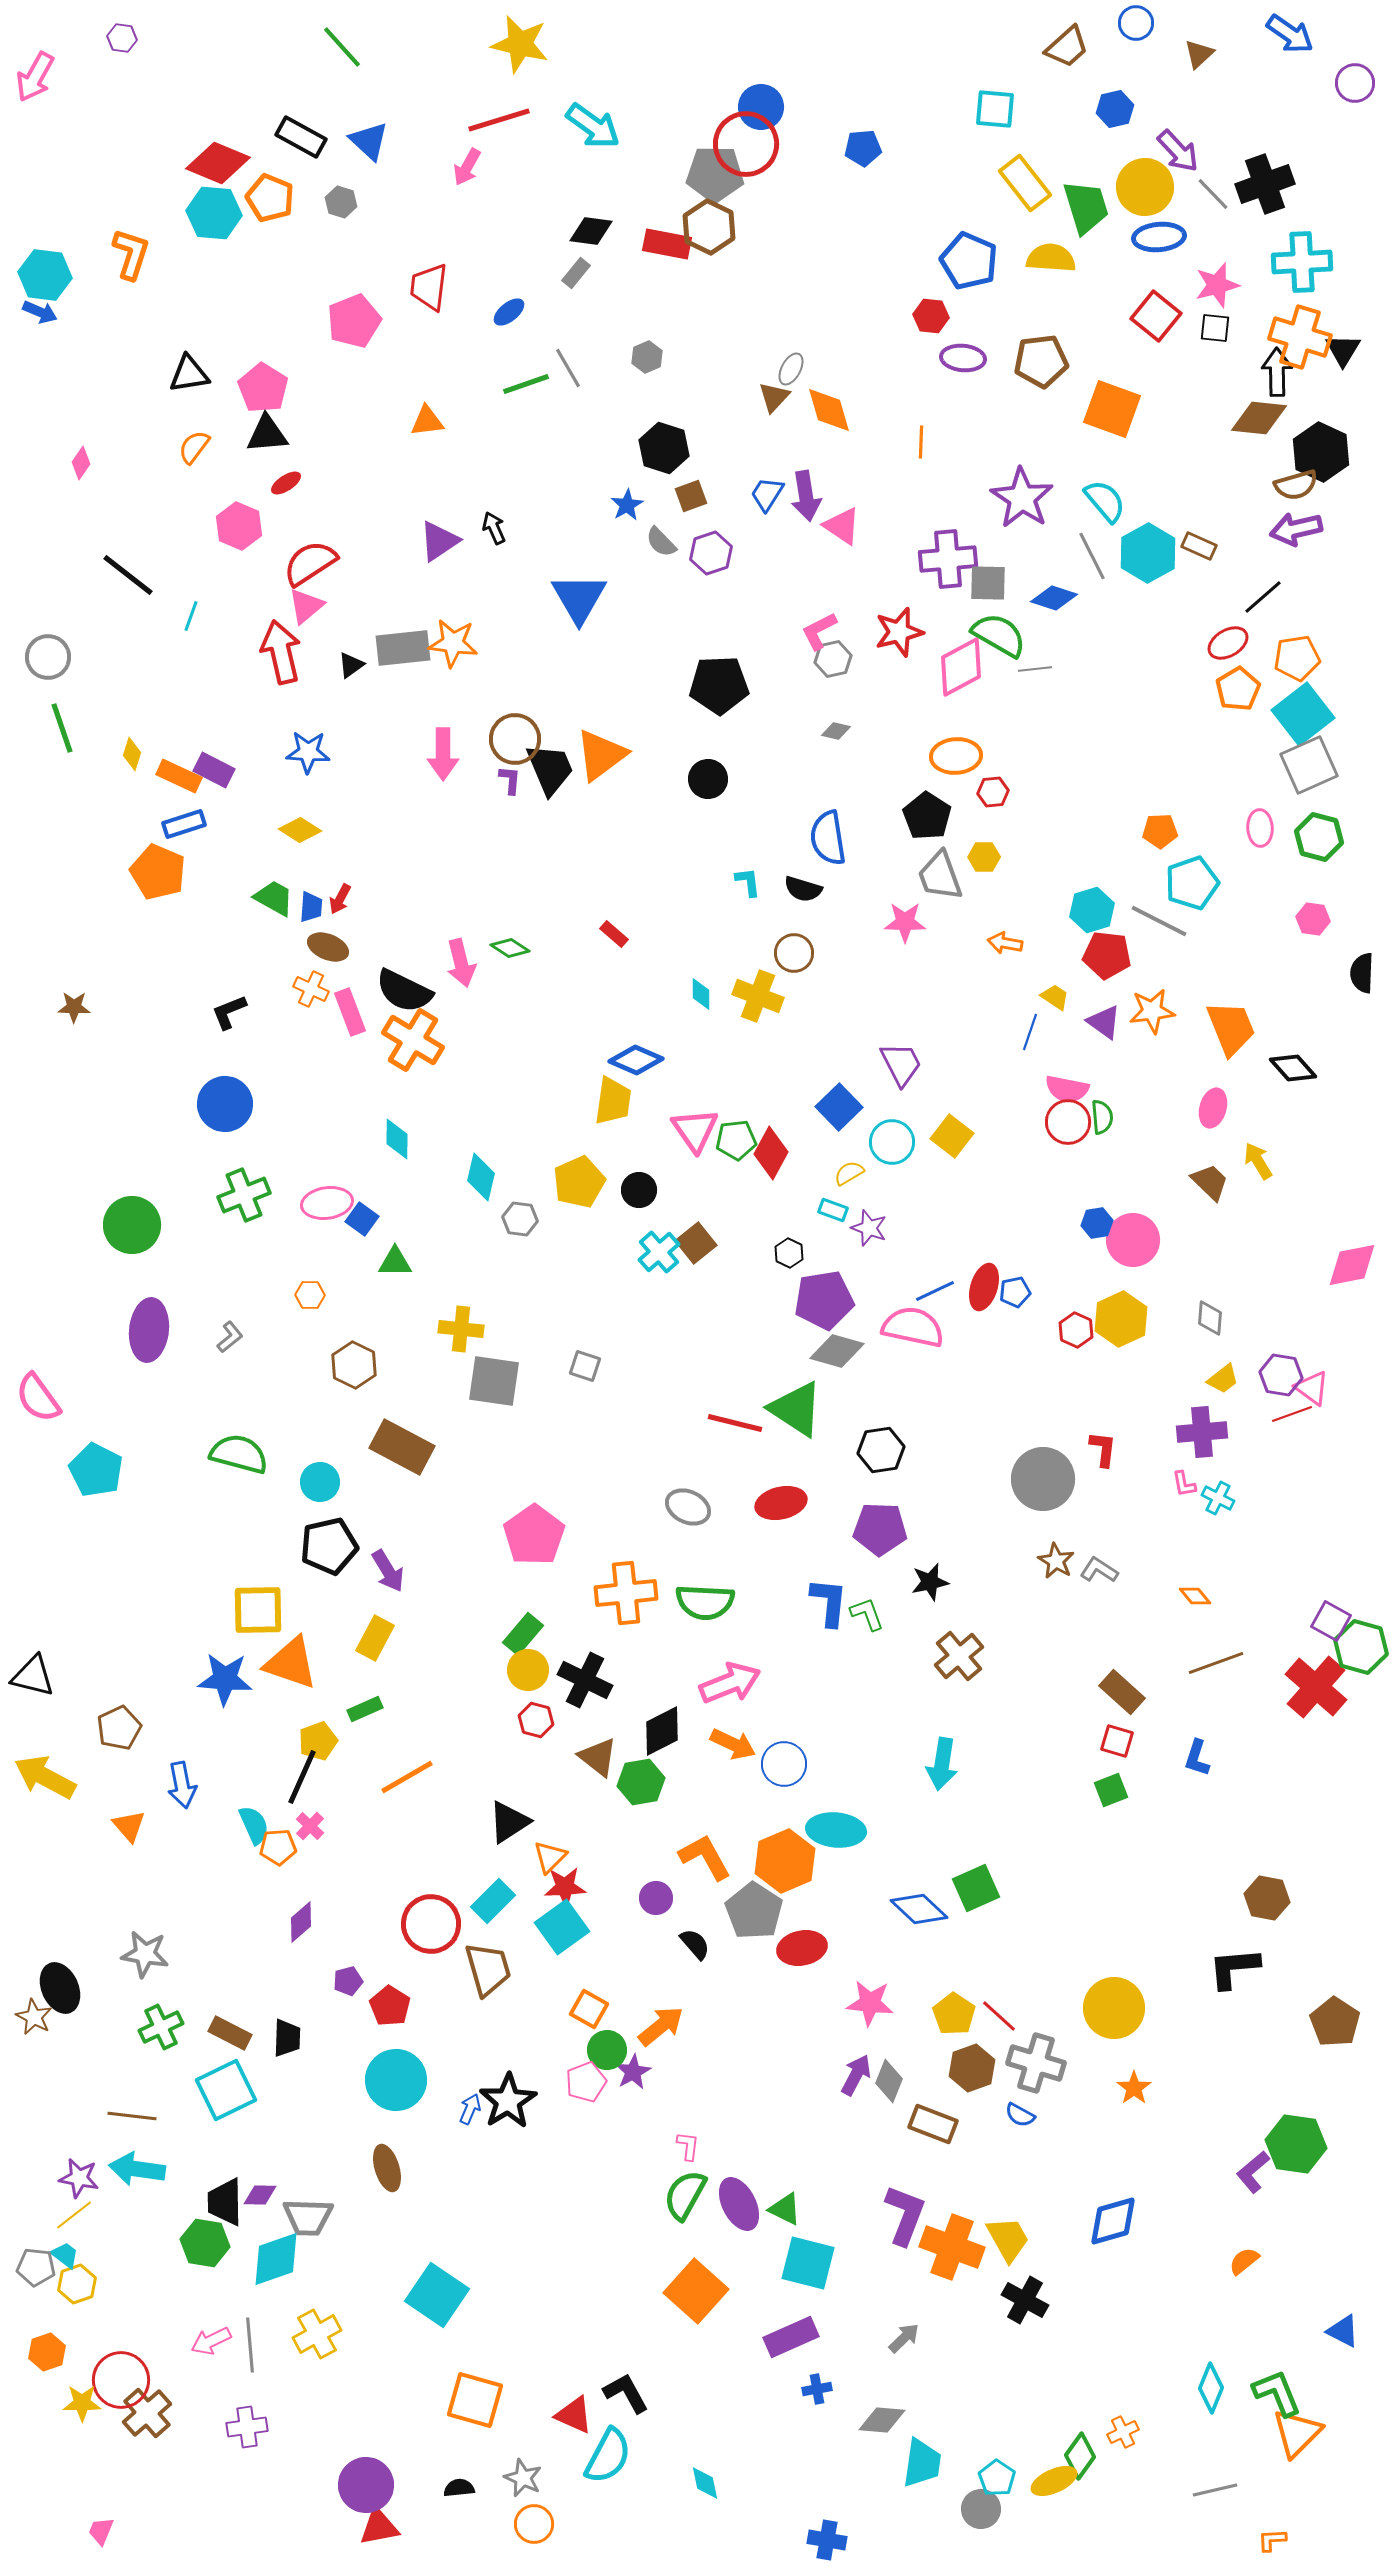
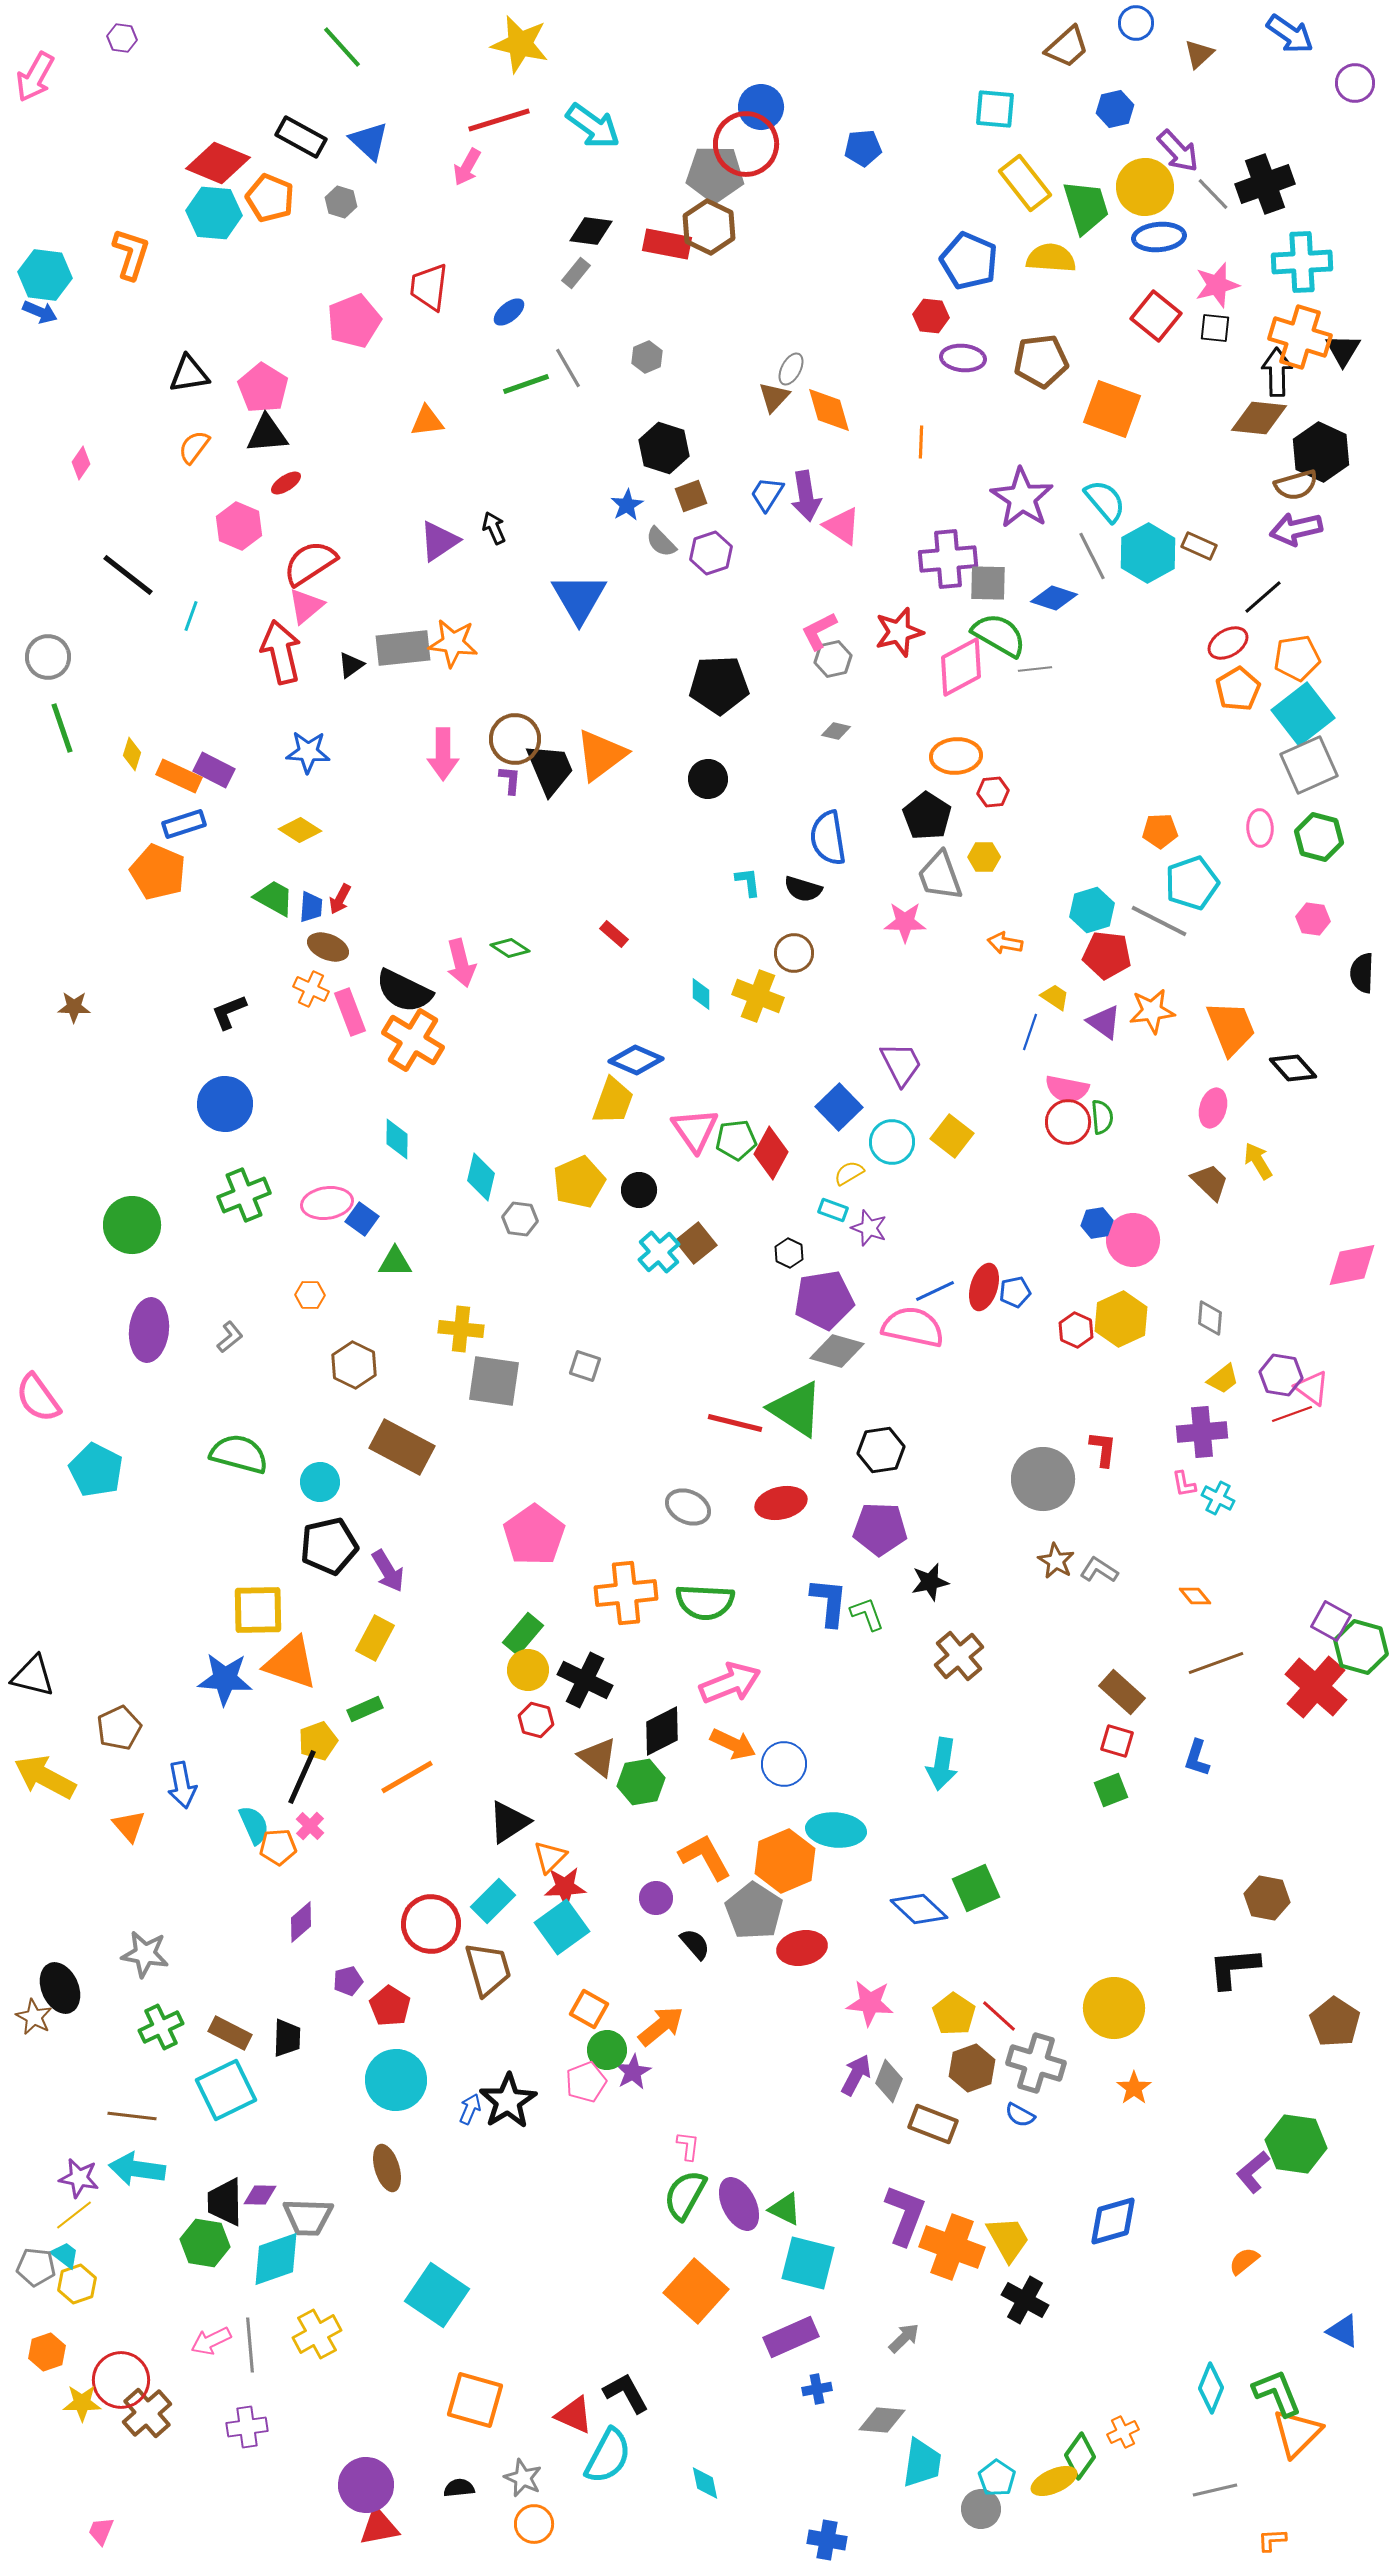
yellow trapezoid at (613, 1101): rotated 12 degrees clockwise
